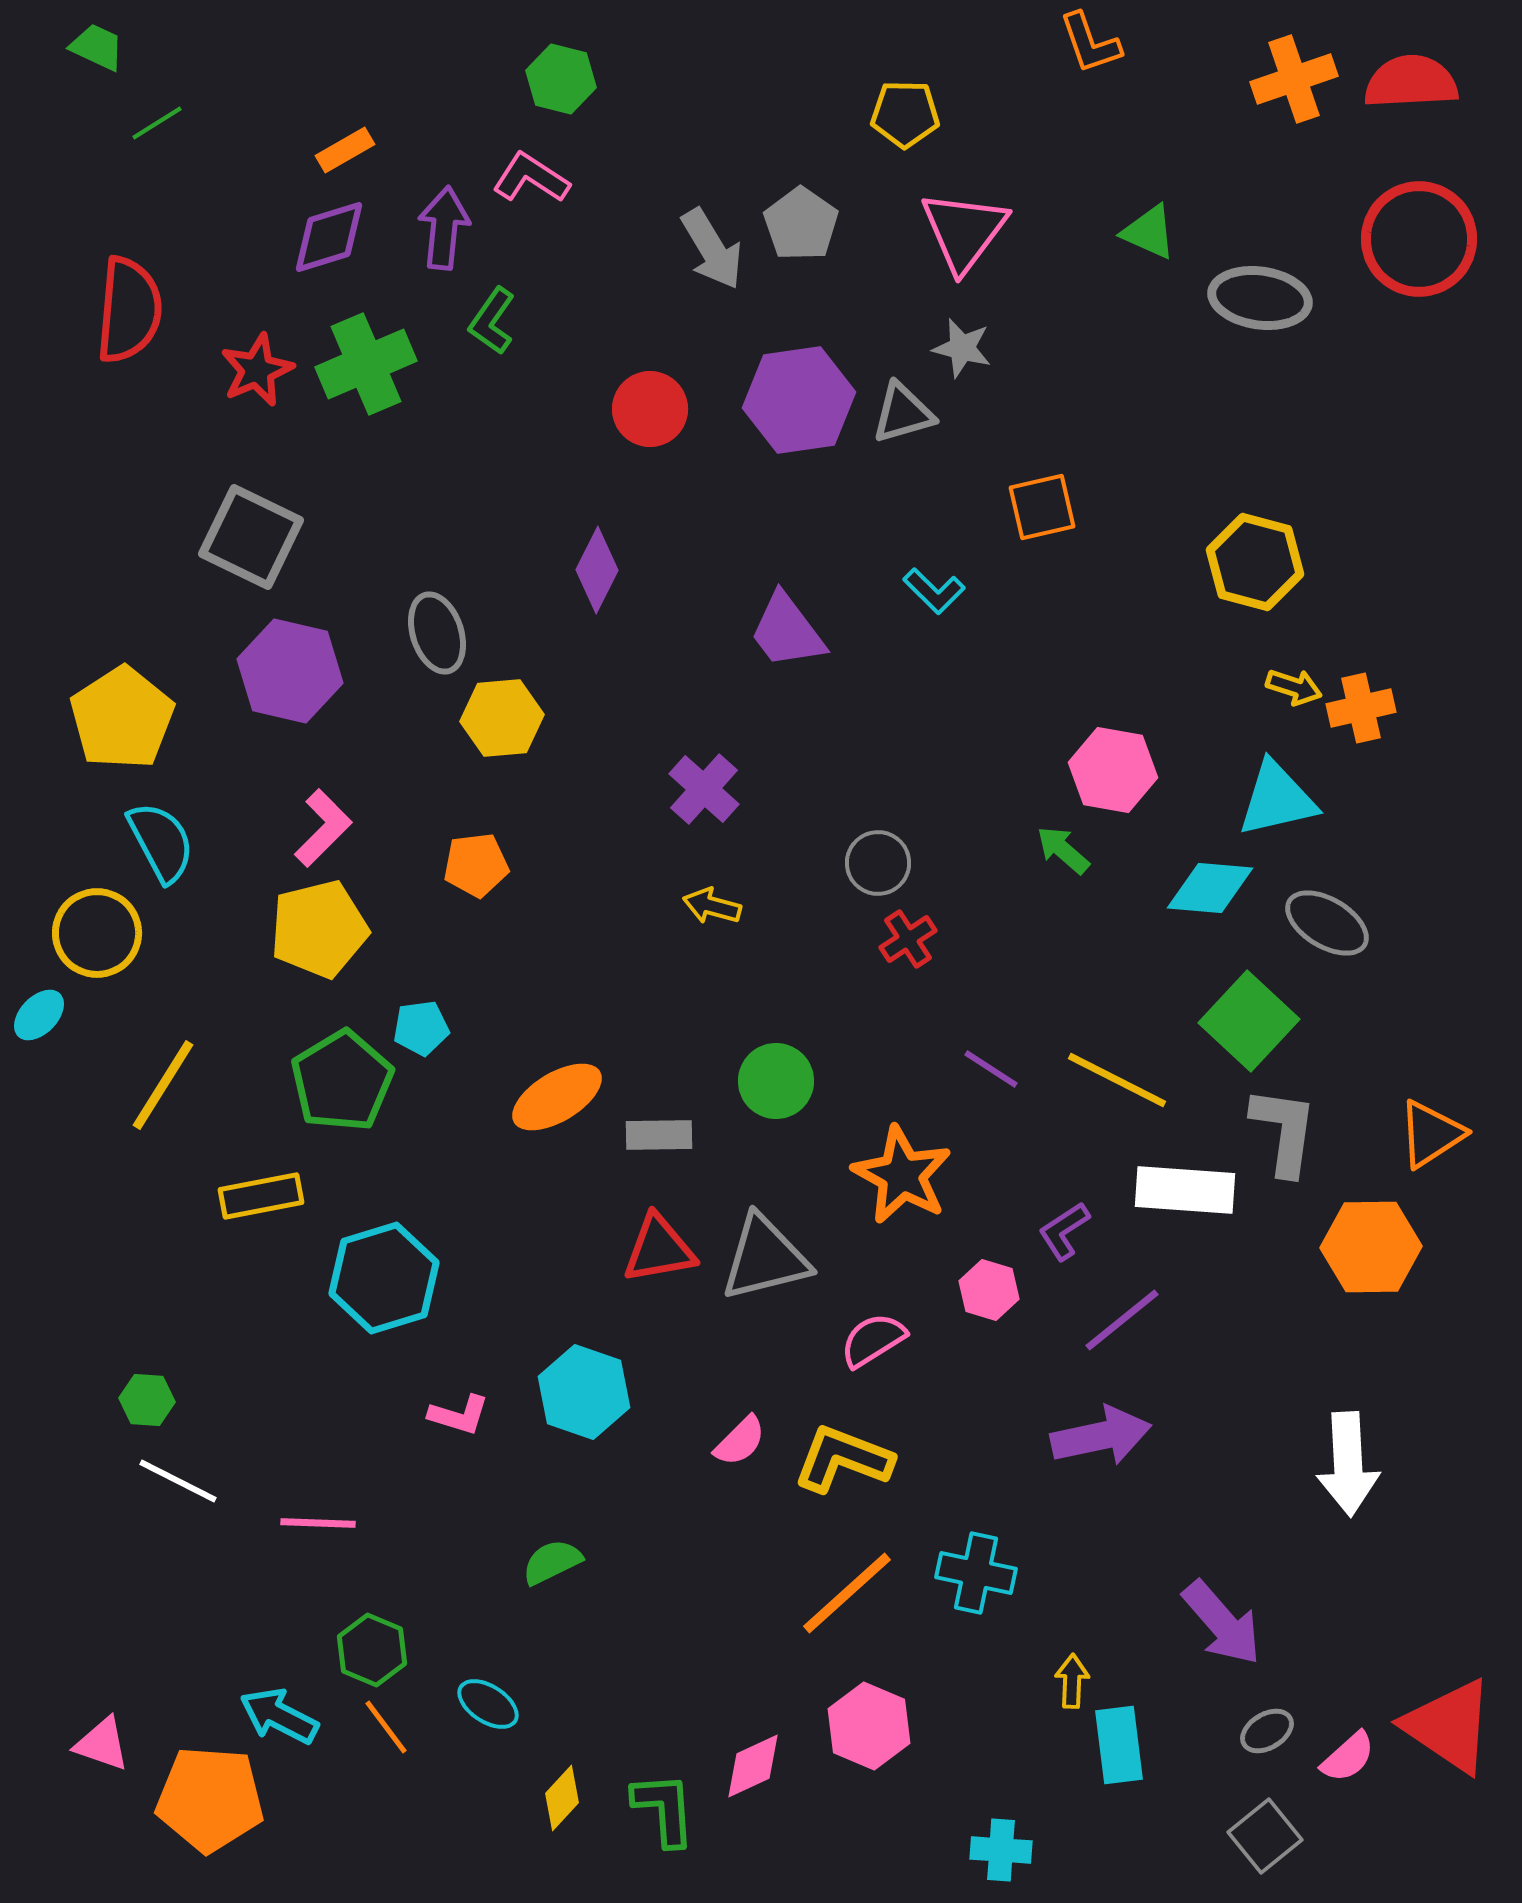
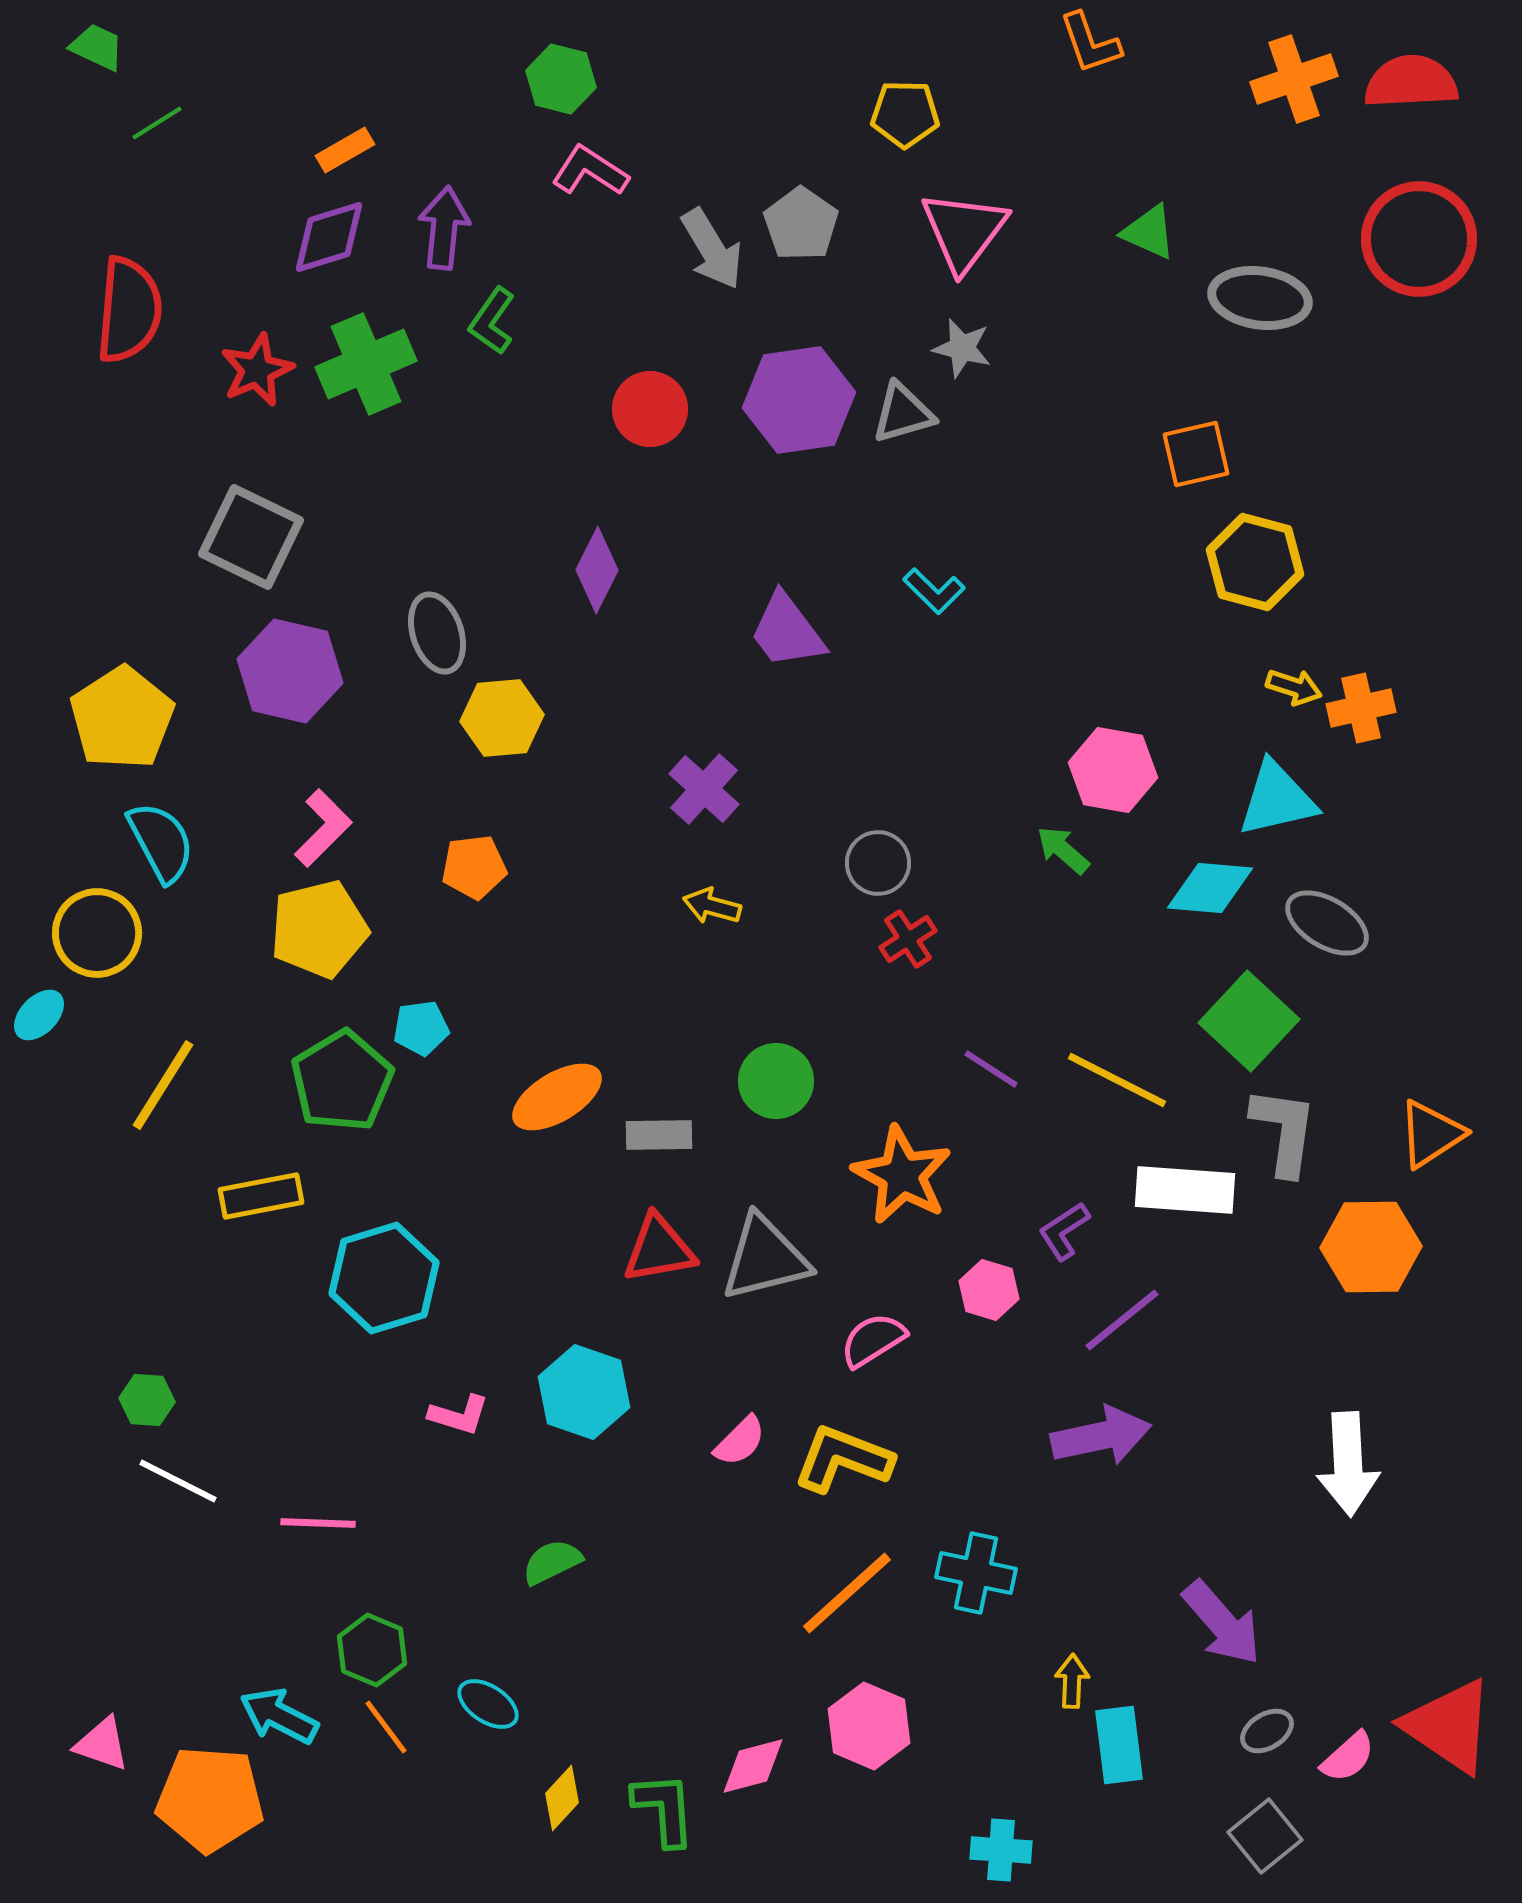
pink L-shape at (531, 178): moved 59 px right, 7 px up
orange square at (1042, 507): moved 154 px right, 53 px up
orange pentagon at (476, 865): moved 2 px left, 2 px down
pink diamond at (753, 1766): rotated 10 degrees clockwise
